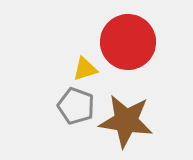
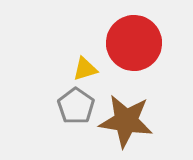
red circle: moved 6 px right, 1 px down
gray pentagon: rotated 15 degrees clockwise
